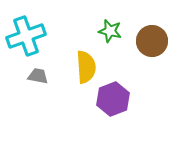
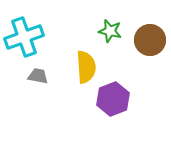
cyan cross: moved 2 px left, 1 px down
brown circle: moved 2 px left, 1 px up
